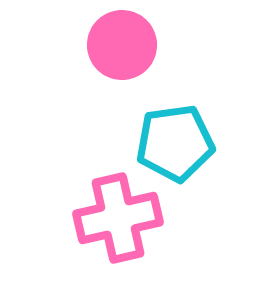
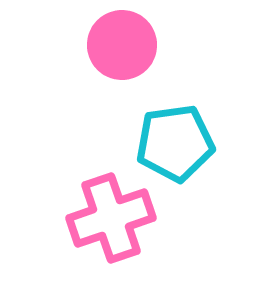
pink cross: moved 7 px left; rotated 6 degrees counterclockwise
